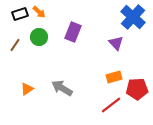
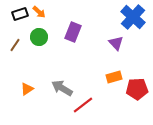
red line: moved 28 px left
